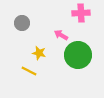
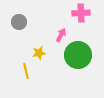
gray circle: moved 3 px left, 1 px up
pink arrow: rotated 88 degrees clockwise
yellow star: rotated 24 degrees counterclockwise
yellow line: moved 3 px left; rotated 49 degrees clockwise
